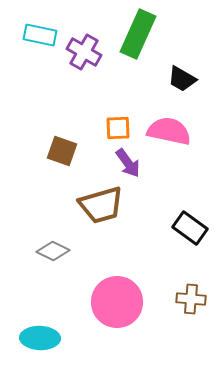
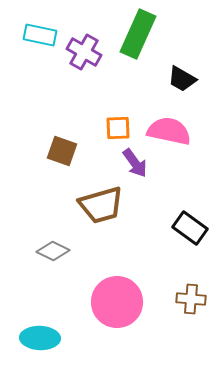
purple arrow: moved 7 px right
